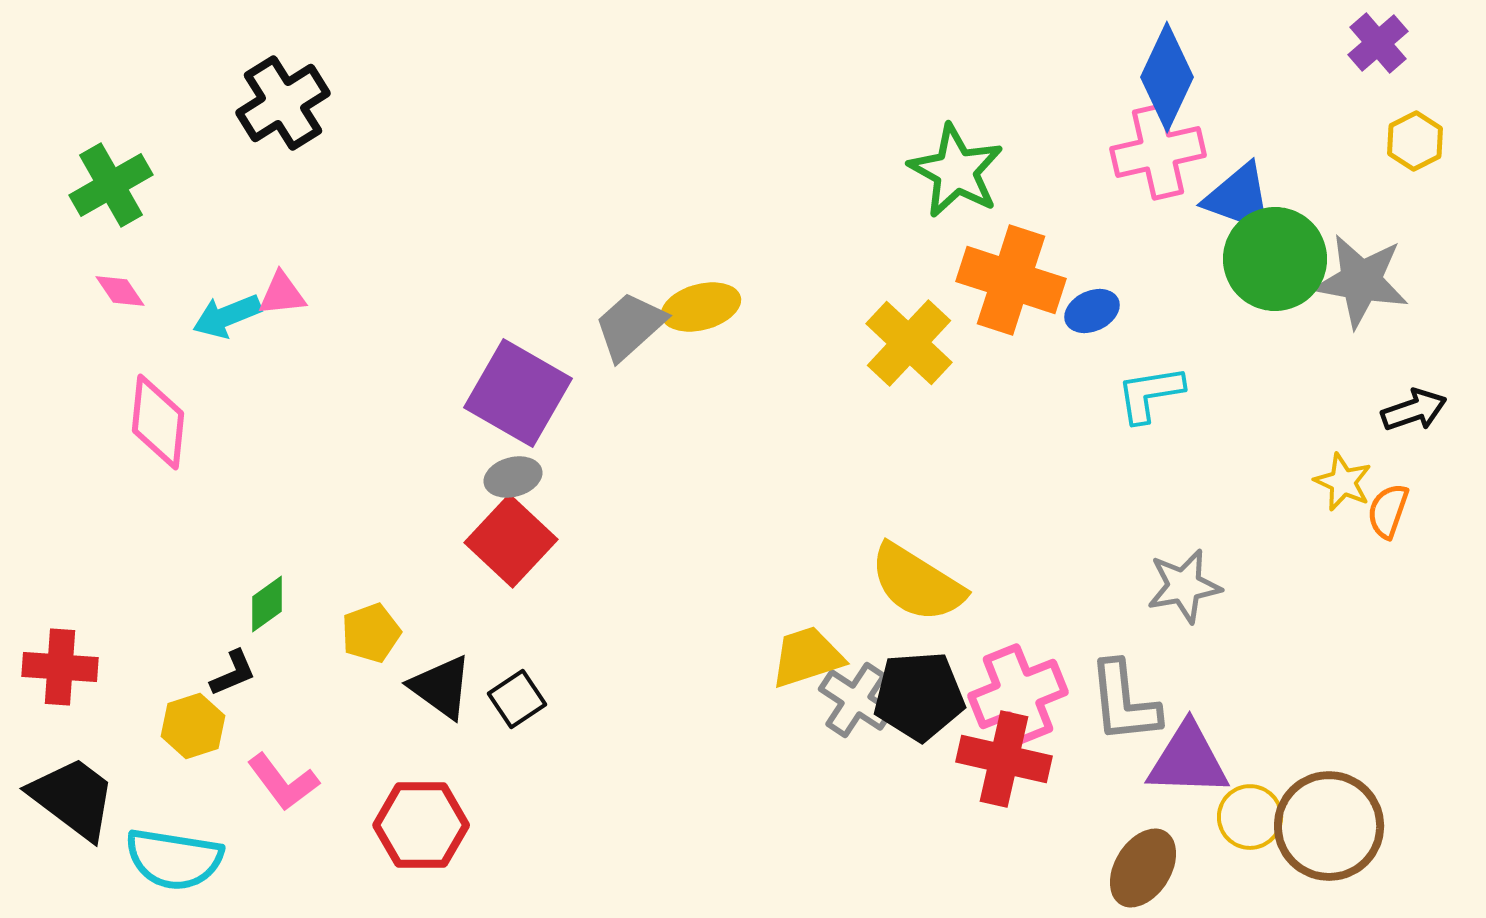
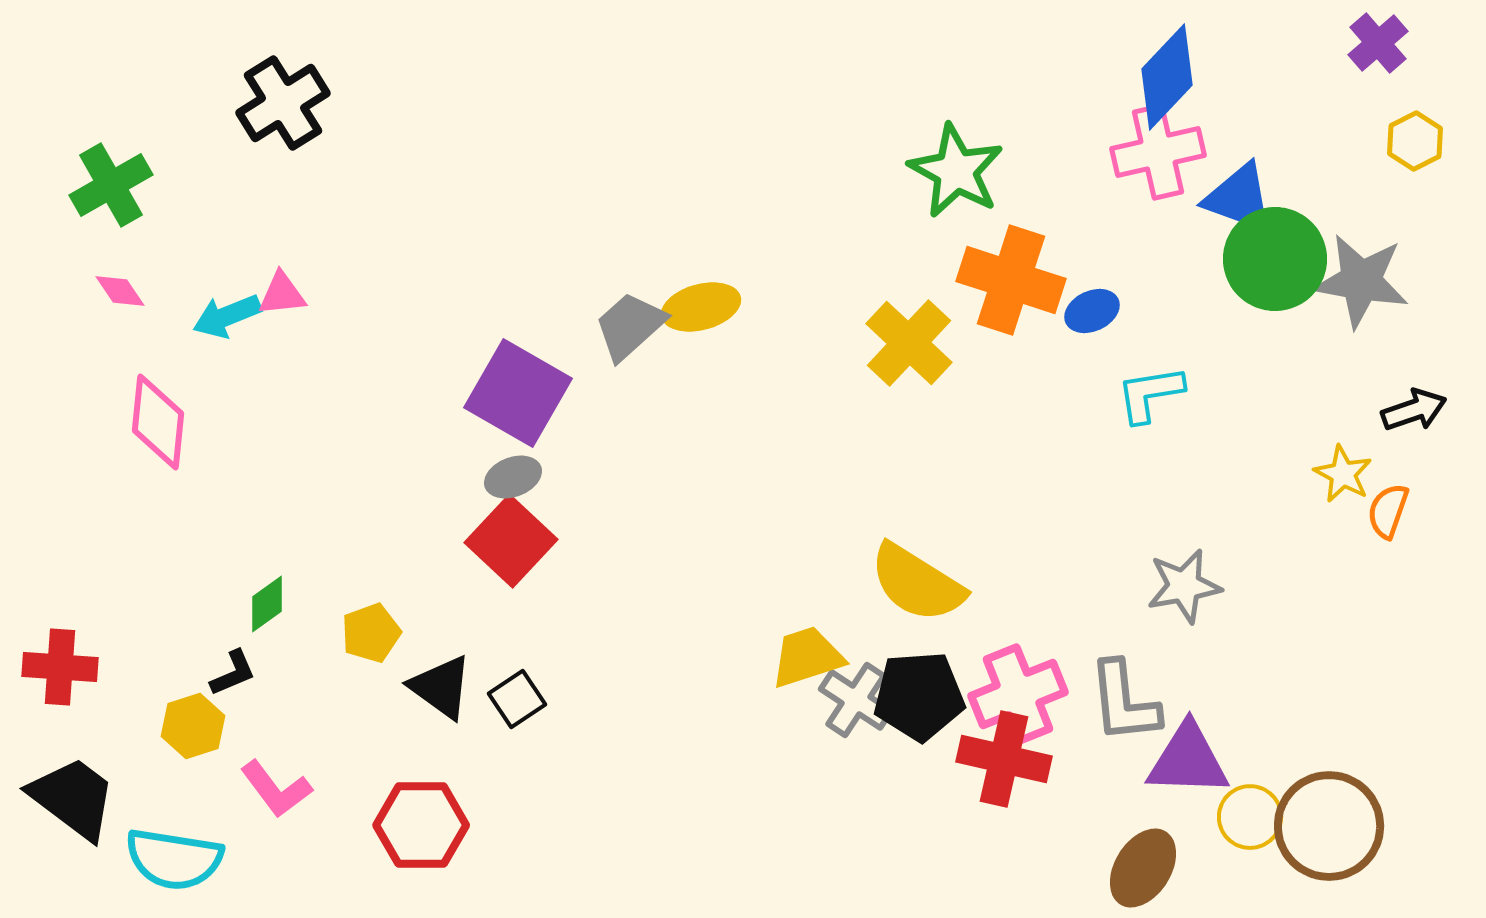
blue diamond at (1167, 77): rotated 18 degrees clockwise
gray ellipse at (513, 477): rotated 6 degrees counterclockwise
yellow star at (1343, 482): moved 8 px up; rotated 4 degrees clockwise
pink L-shape at (283, 782): moved 7 px left, 7 px down
